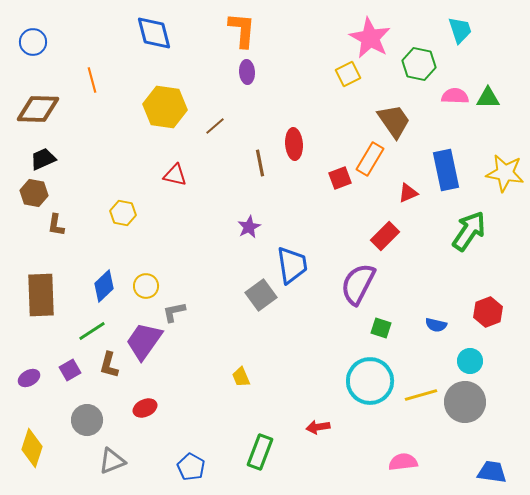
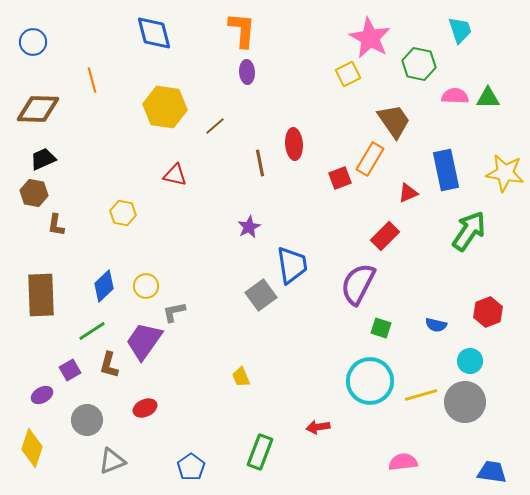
purple ellipse at (29, 378): moved 13 px right, 17 px down
blue pentagon at (191, 467): rotated 8 degrees clockwise
